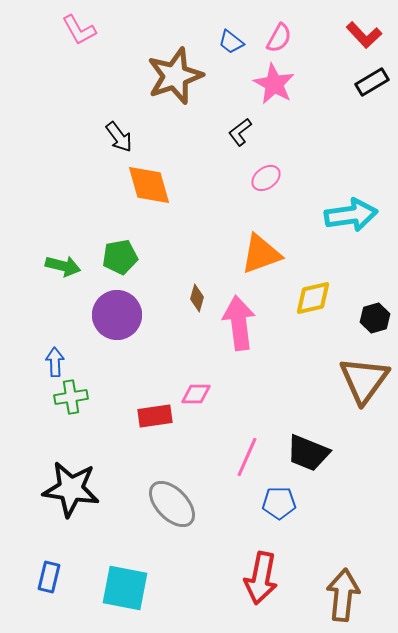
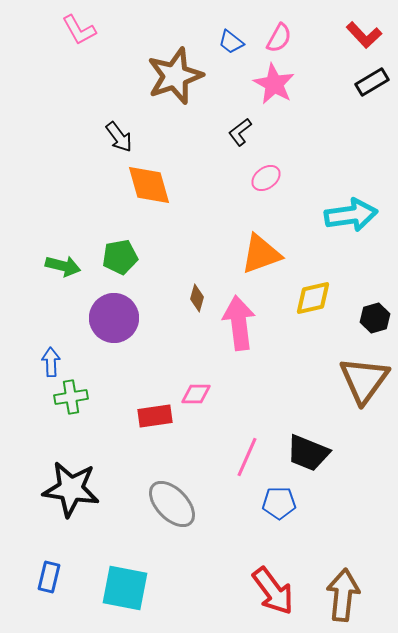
purple circle: moved 3 px left, 3 px down
blue arrow: moved 4 px left
red arrow: moved 12 px right, 13 px down; rotated 48 degrees counterclockwise
